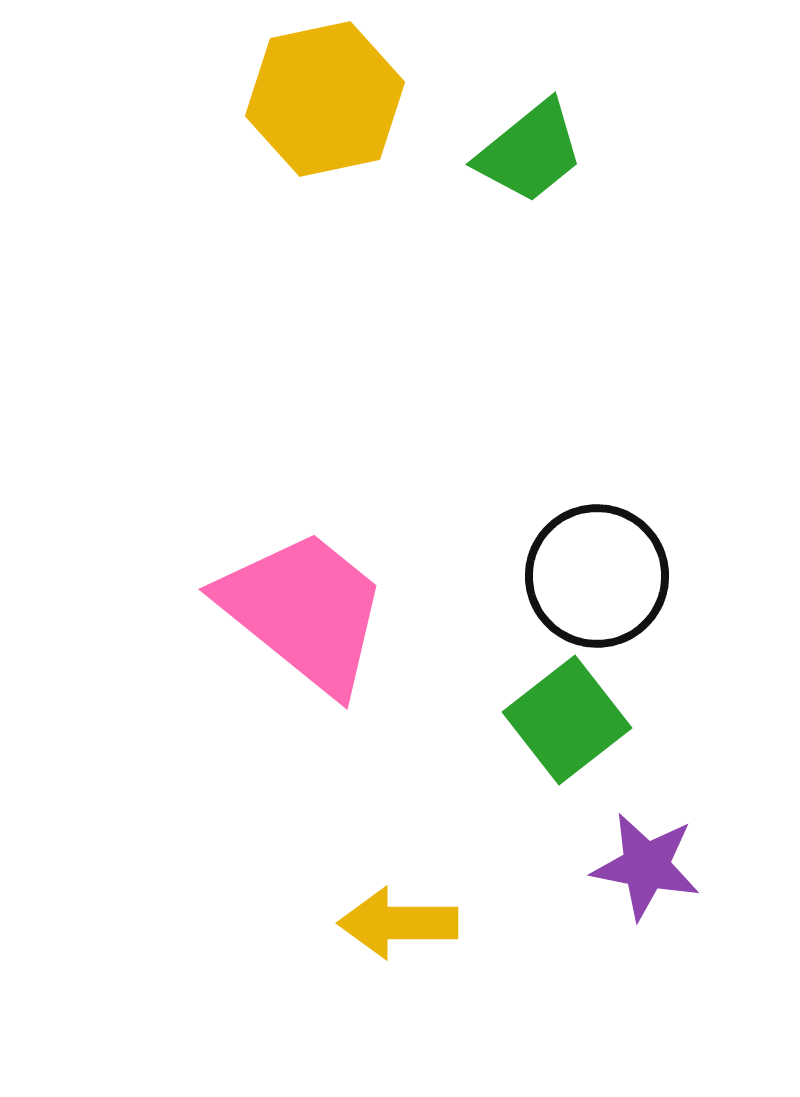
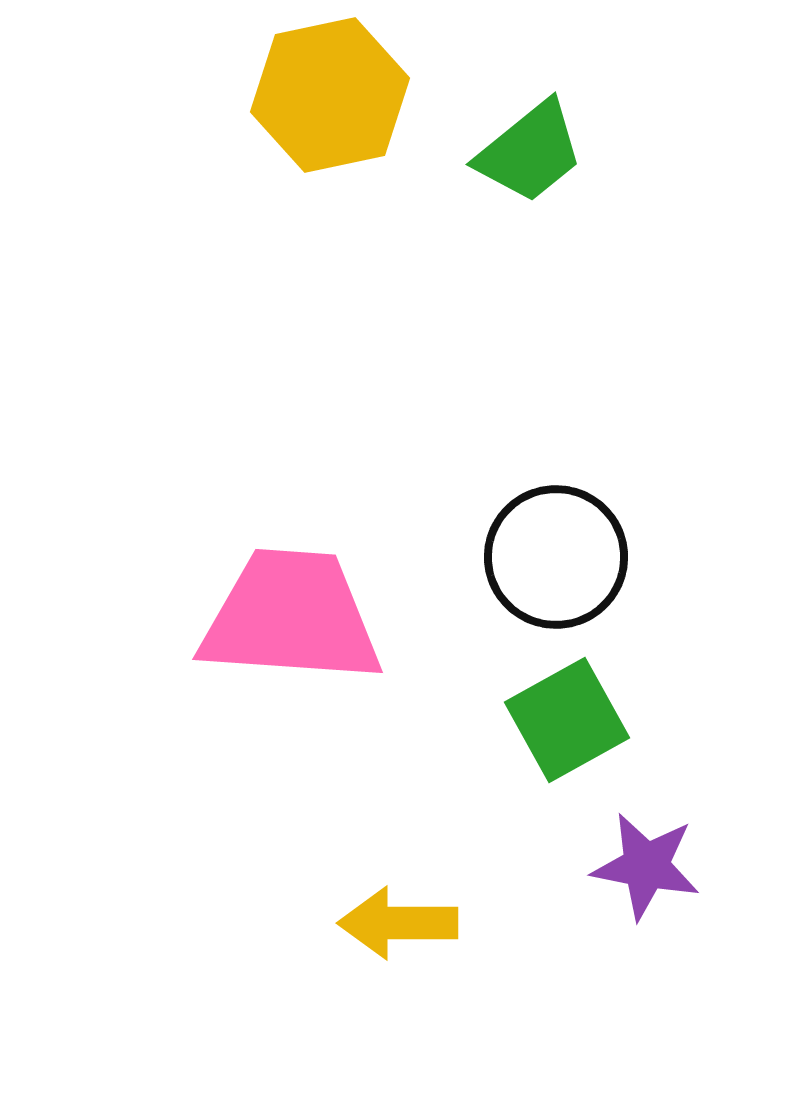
yellow hexagon: moved 5 px right, 4 px up
black circle: moved 41 px left, 19 px up
pink trapezoid: moved 13 px left, 6 px down; rotated 35 degrees counterclockwise
green square: rotated 9 degrees clockwise
